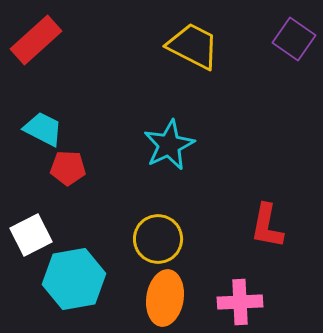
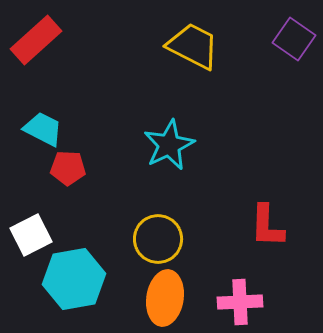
red L-shape: rotated 9 degrees counterclockwise
